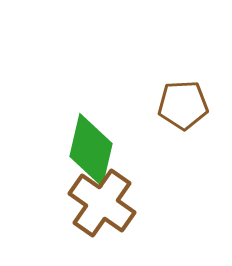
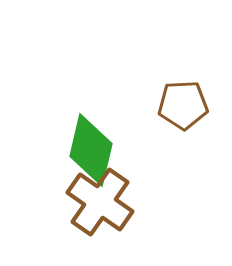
brown cross: moved 2 px left, 1 px up
